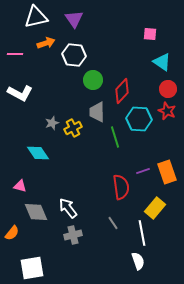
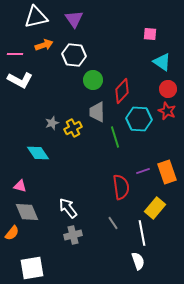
orange arrow: moved 2 px left, 2 px down
white L-shape: moved 13 px up
gray diamond: moved 9 px left
